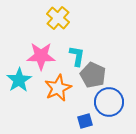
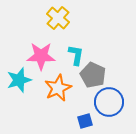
cyan L-shape: moved 1 px left, 1 px up
cyan star: rotated 15 degrees clockwise
